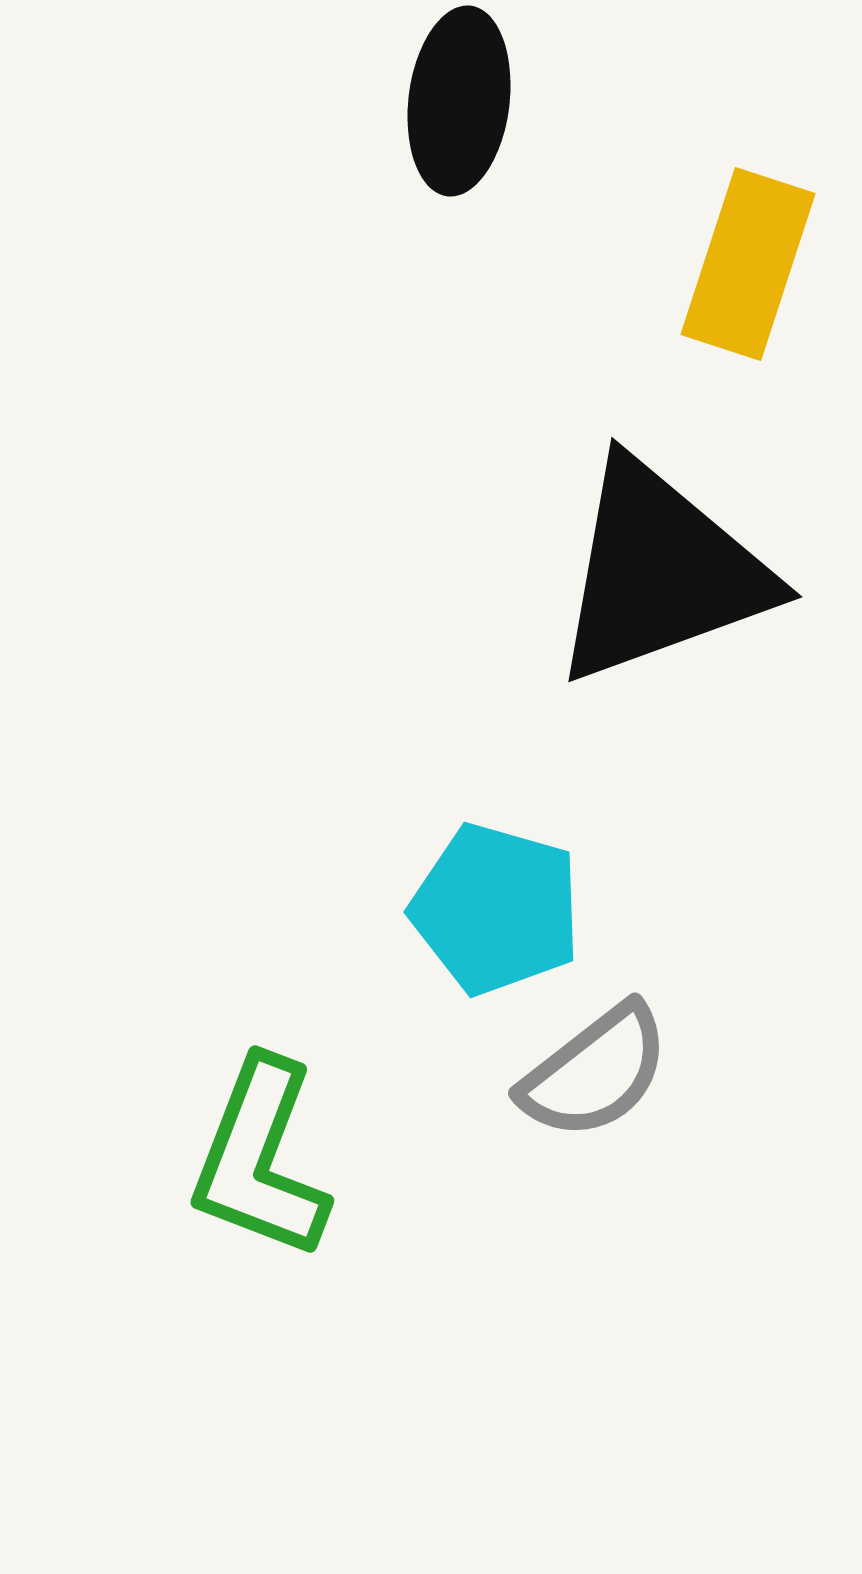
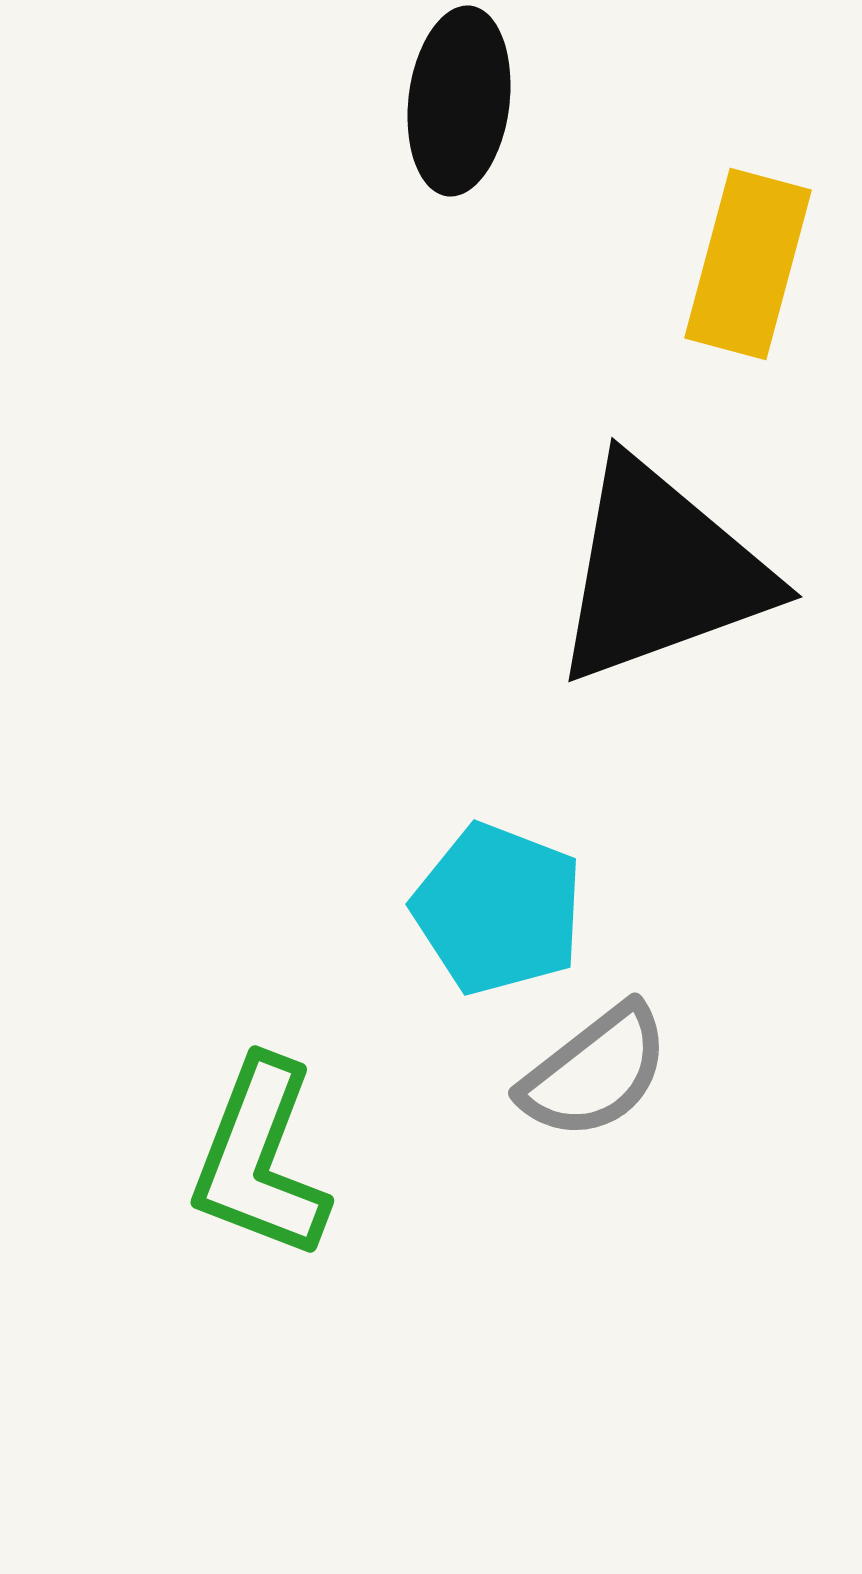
yellow rectangle: rotated 3 degrees counterclockwise
cyan pentagon: moved 2 px right; rotated 5 degrees clockwise
